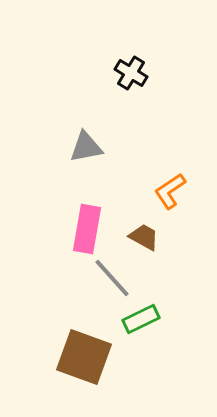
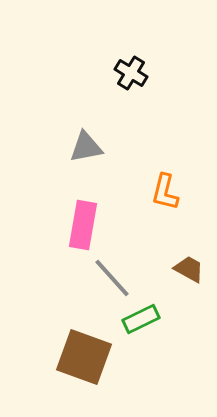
orange L-shape: moved 5 px left, 1 px down; rotated 42 degrees counterclockwise
pink rectangle: moved 4 px left, 4 px up
brown trapezoid: moved 45 px right, 32 px down
